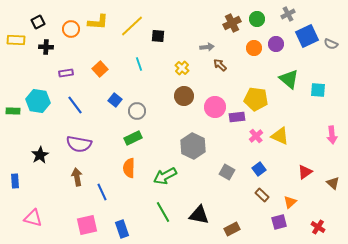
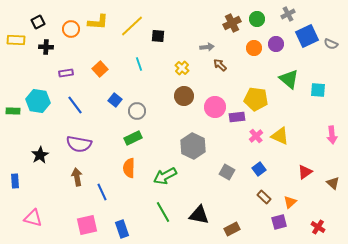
brown rectangle at (262, 195): moved 2 px right, 2 px down
